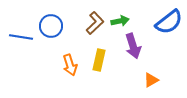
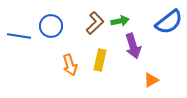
blue line: moved 2 px left, 1 px up
yellow rectangle: moved 1 px right
